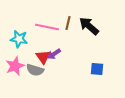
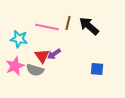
red triangle: moved 1 px left, 1 px up
